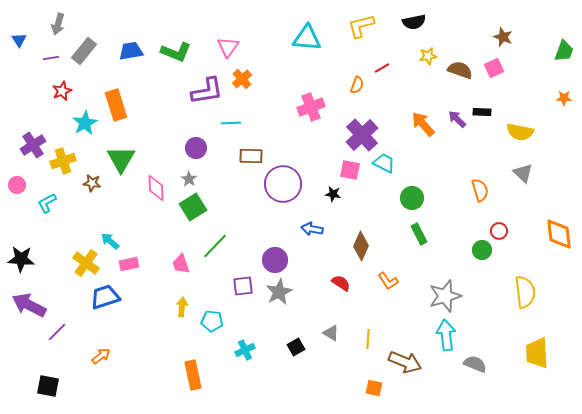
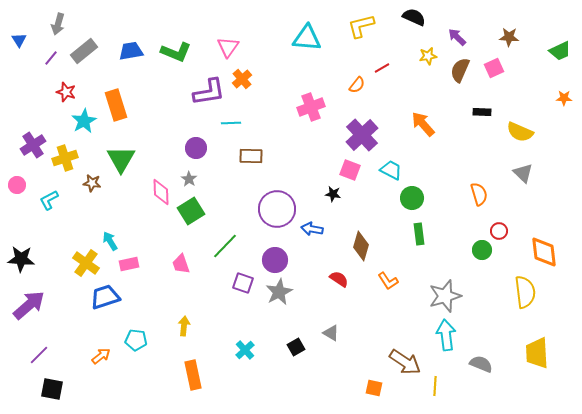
black semicircle at (414, 22): moved 5 px up; rotated 145 degrees counterclockwise
brown star at (503, 37): moved 6 px right; rotated 18 degrees counterclockwise
gray rectangle at (84, 51): rotated 12 degrees clockwise
green trapezoid at (564, 51): moved 4 px left; rotated 45 degrees clockwise
purple line at (51, 58): rotated 42 degrees counterclockwise
brown semicircle at (460, 70): rotated 85 degrees counterclockwise
orange semicircle at (357, 85): rotated 18 degrees clockwise
red star at (62, 91): moved 4 px right, 1 px down; rotated 30 degrees counterclockwise
purple L-shape at (207, 91): moved 2 px right, 1 px down
purple arrow at (457, 119): moved 82 px up
cyan star at (85, 123): moved 1 px left, 2 px up
yellow semicircle at (520, 132): rotated 12 degrees clockwise
yellow cross at (63, 161): moved 2 px right, 3 px up
cyan trapezoid at (384, 163): moved 7 px right, 7 px down
pink square at (350, 170): rotated 10 degrees clockwise
purple circle at (283, 184): moved 6 px left, 25 px down
pink diamond at (156, 188): moved 5 px right, 4 px down
orange semicircle at (480, 190): moved 1 px left, 4 px down
cyan L-shape at (47, 203): moved 2 px right, 3 px up
green square at (193, 207): moved 2 px left, 4 px down
green rectangle at (419, 234): rotated 20 degrees clockwise
orange diamond at (559, 234): moved 15 px left, 18 px down
cyan arrow at (110, 241): rotated 18 degrees clockwise
green line at (215, 246): moved 10 px right
brown diamond at (361, 246): rotated 8 degrees counterclockwise
red semicircle at (341, 283): moved 2 px left, 4 px up
purple square at (243, 286): moved 3 px up; rotated 25 degrees clockwise
purple arrow at (29, 305): rotated 112 degrees clockwise
yellow arrow at (182, 307): moved 2 px right, 19 px down
cyan pentagon at (212, 321): moved 76 px left, 19 px down
purple line at (57, 332): moved 18 px left, 23 px down
yellow line at (368, 339): moved 67 px right, 47 px down
cyan cross at (245, 350): rotated 18 degrees counterclockwise
brown arrow at (405, 362): rotated 12 degrees clockwise
gray semicircle at (475, 364): moved 6 px right
black square at (48, 386): moved 4 px right, 3 px down
